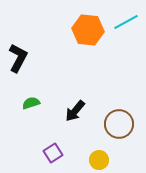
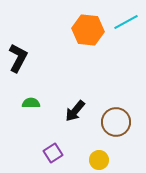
green semicircle: rotated 18 degrees clockwise
brown circle: moved 3 px left, 2 px up
